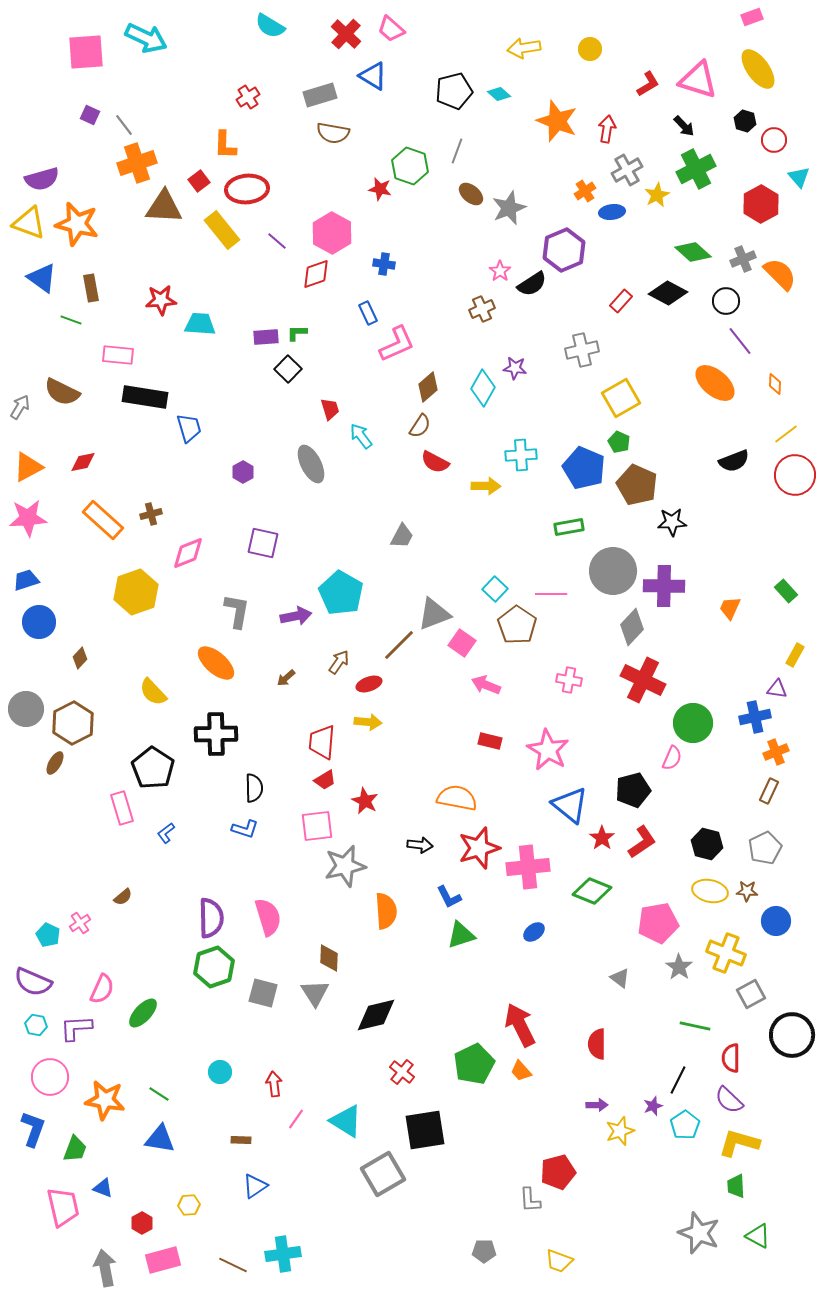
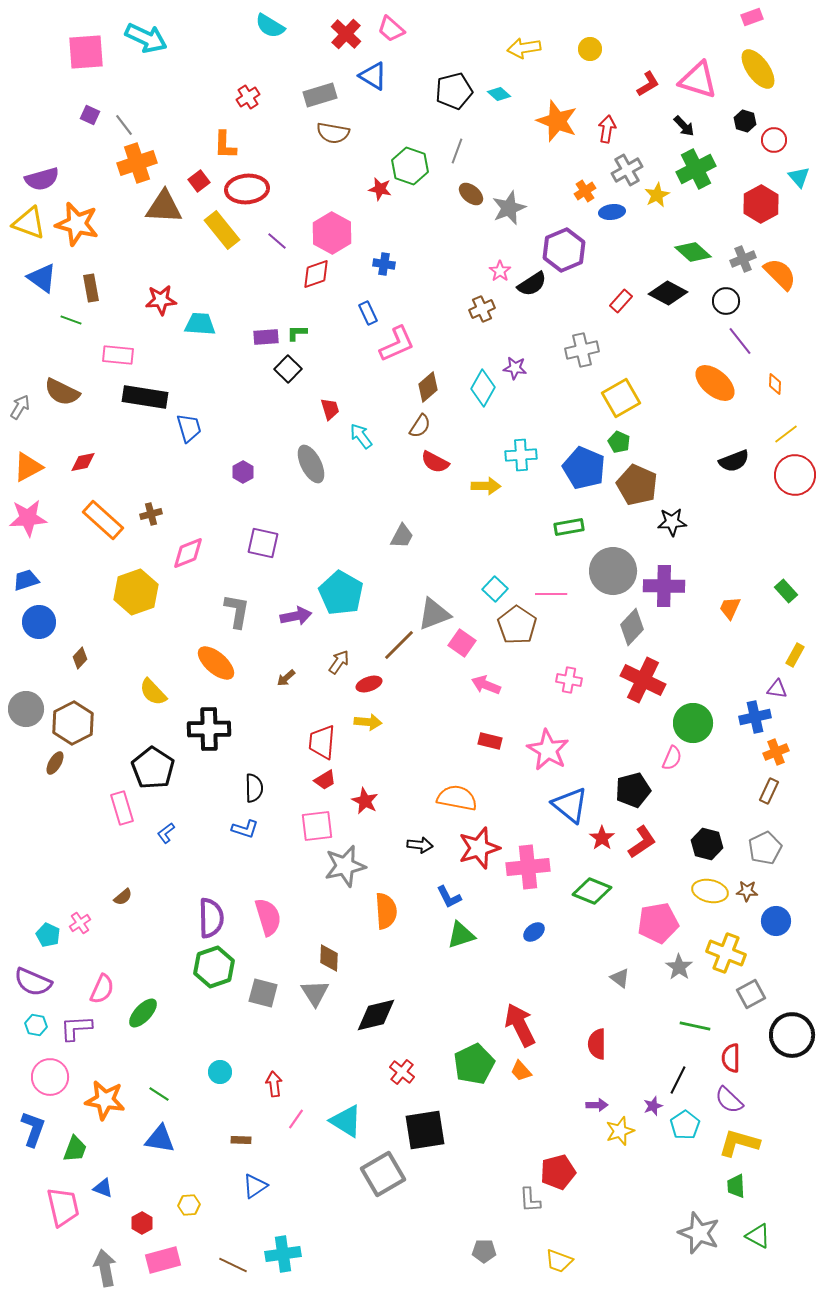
black cross at (216, 734): moved 7 px left, 5 px up
